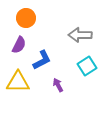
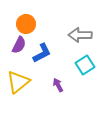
orange circle: moved 6 px down
blue L-shape: moved 7 px up
cyan square: moved 2 px left, 1 px up
yellow triangle: rotated 40 degrees counterclockwise
